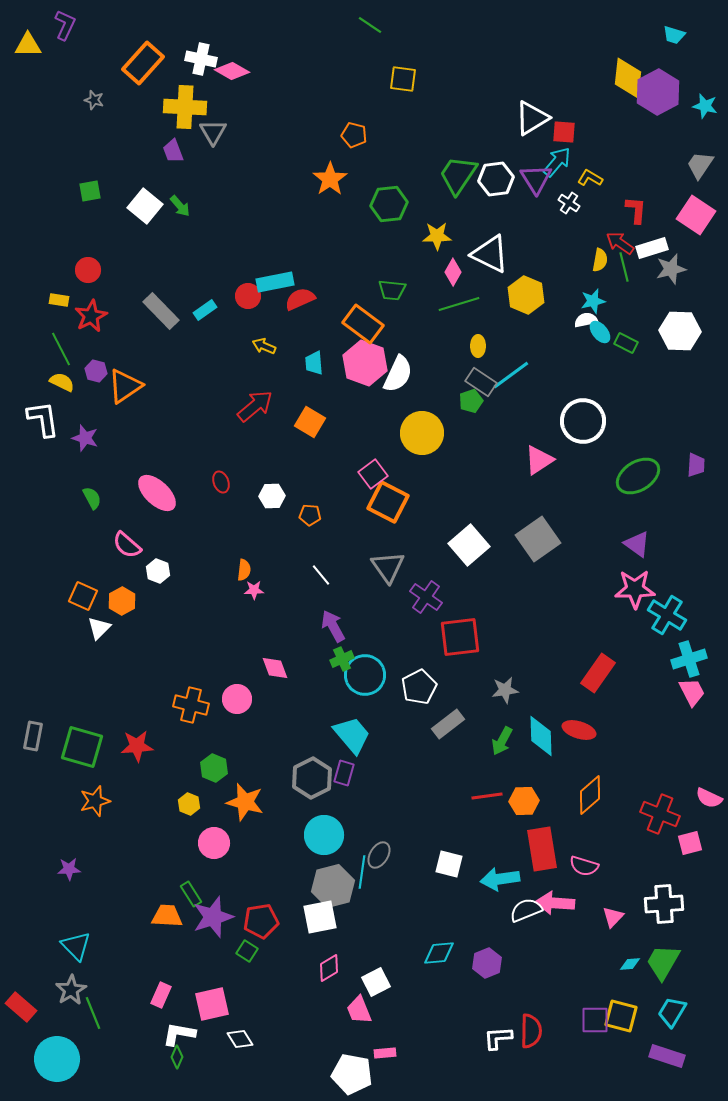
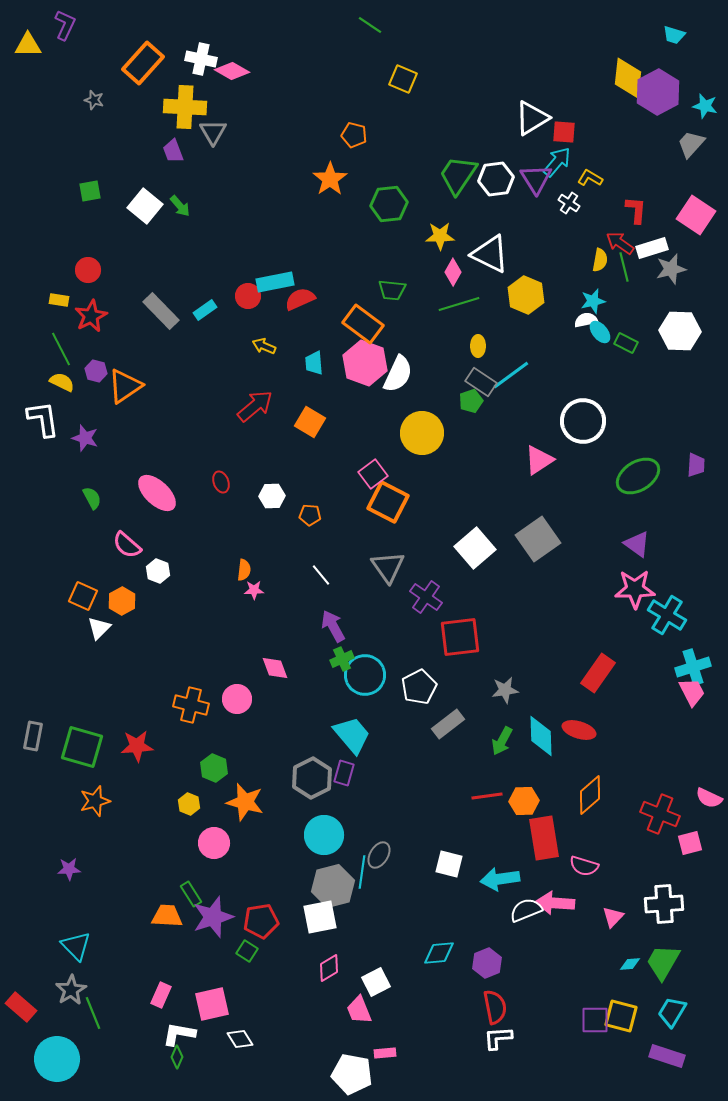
yellow square at (403, 79): rotated 16 degrees clockwise
gray trapezoid at (700, 165): moved 9 px left, 21 px up; rotated 8 degrees clockwise
yellow star at (437, 236): moved 3 px right
white square at (469, 545): moved 6 px right, 3 px down
cyan cross at (689, 659): moved 4 px right, 8 px down
red rectangle at (542, 849): moved 2 px right, 11 px up
red semicircle at (531, 1031): moved 36 px left, 24 px up; rotated 12 degrees counterclockwise
